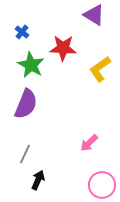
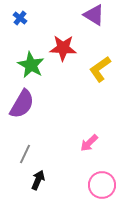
blue cross: moved 2 px left, 14 px up
purple semicircle: moved 4 px left; rotated 8 degrees clockwise
